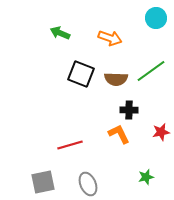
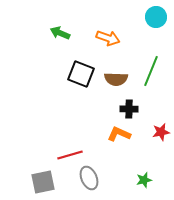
cyan circle: moved 1 px up
orange arrow: moved 2 px left
green line: rotated 32 degrees counterclockwise
black cross: moved 1 px up
orange L-shape: rotated 40 degrees counterclockwise
red line: moved 10 px down
green star: moved 2 px left, 3 px down
gray ellipse: moved 1 px right, 6 px up
